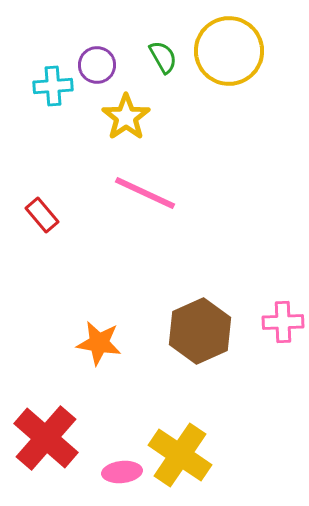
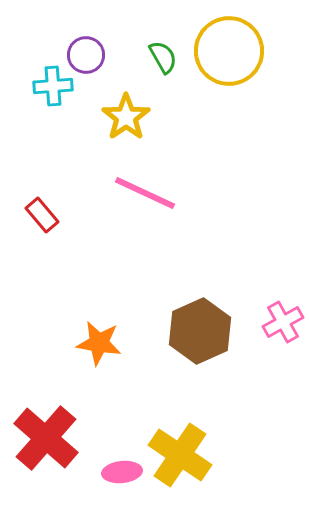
purple circle: moved 11 px left, 10 px up
pink cross: rotated 27 degrees counterclockwise
